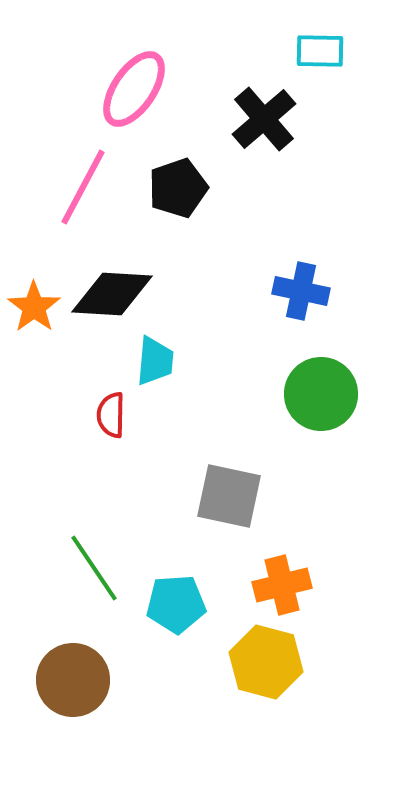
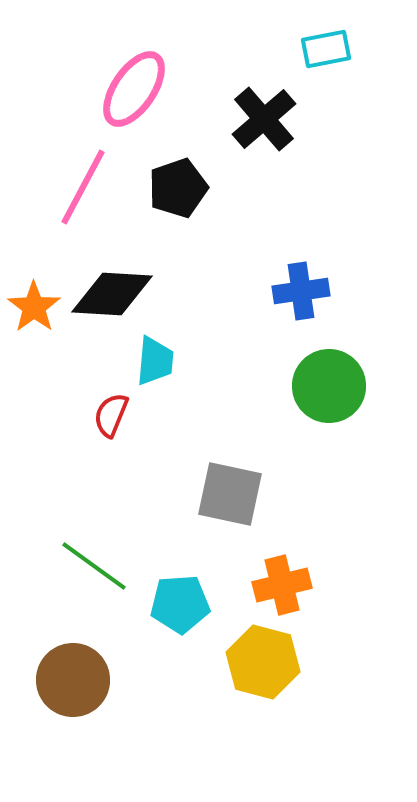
cyan rectangle: moved 6 px right, 2 px up; rotated 12 degrees counterclockwise
blue cross: rotated 20 degrees counterclockwise
green circle: moved 8 px right, 8 px up
red semicircle: rotated 21 degrees clockwise
gray square: moved 1 px right, 2 px up
green line: moved 2 px up; rotated 20 degrees counterclockwise
cyan pentagon: moved 4 px right
yellow hexagon: moved 3 px left
